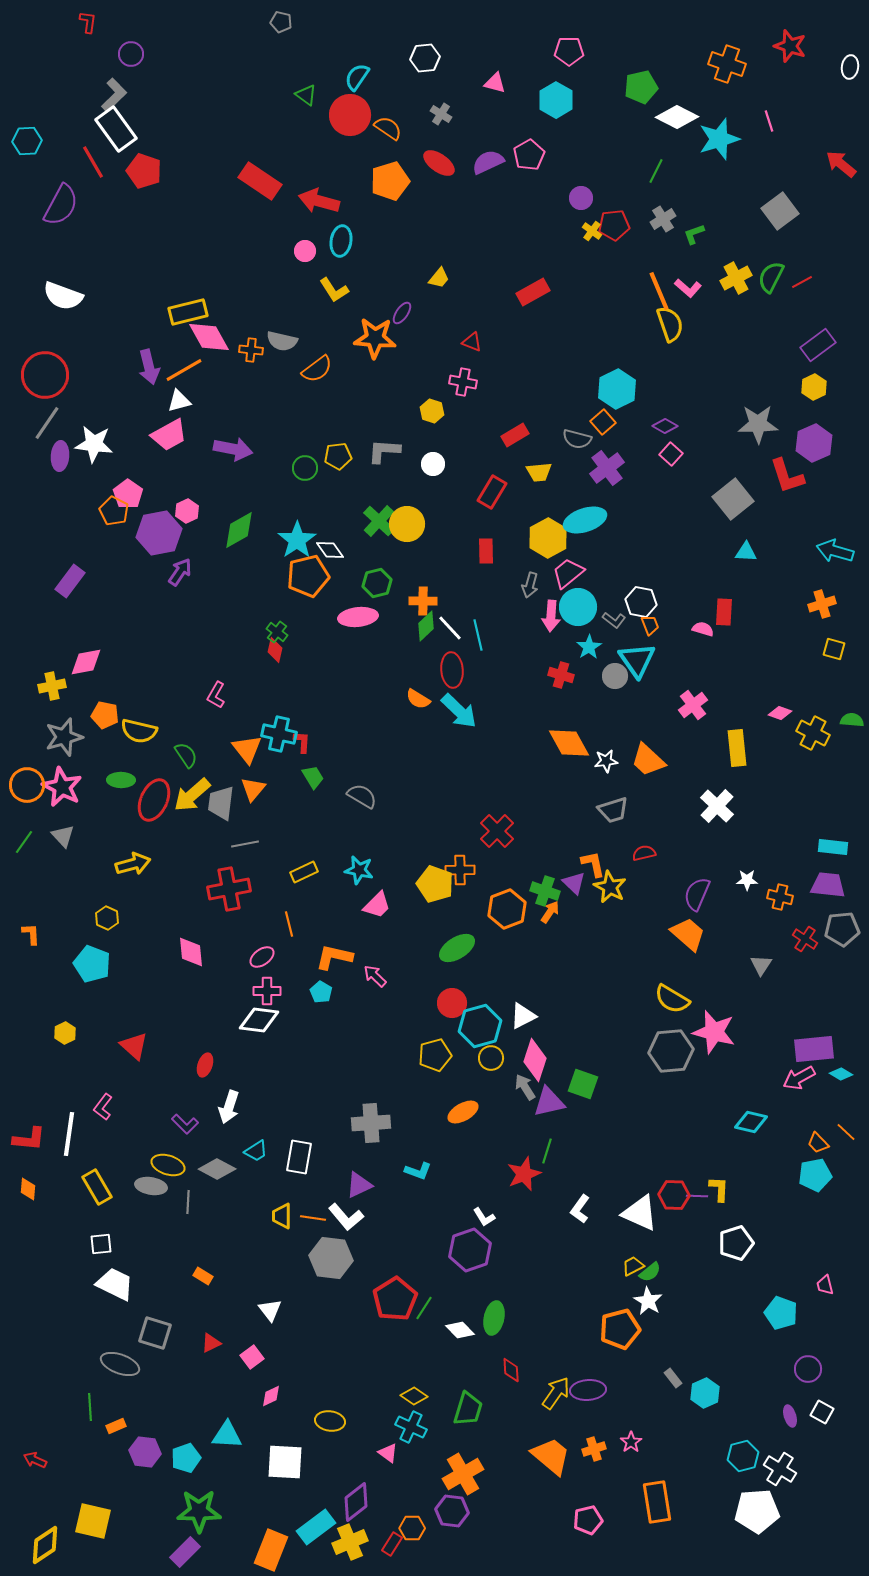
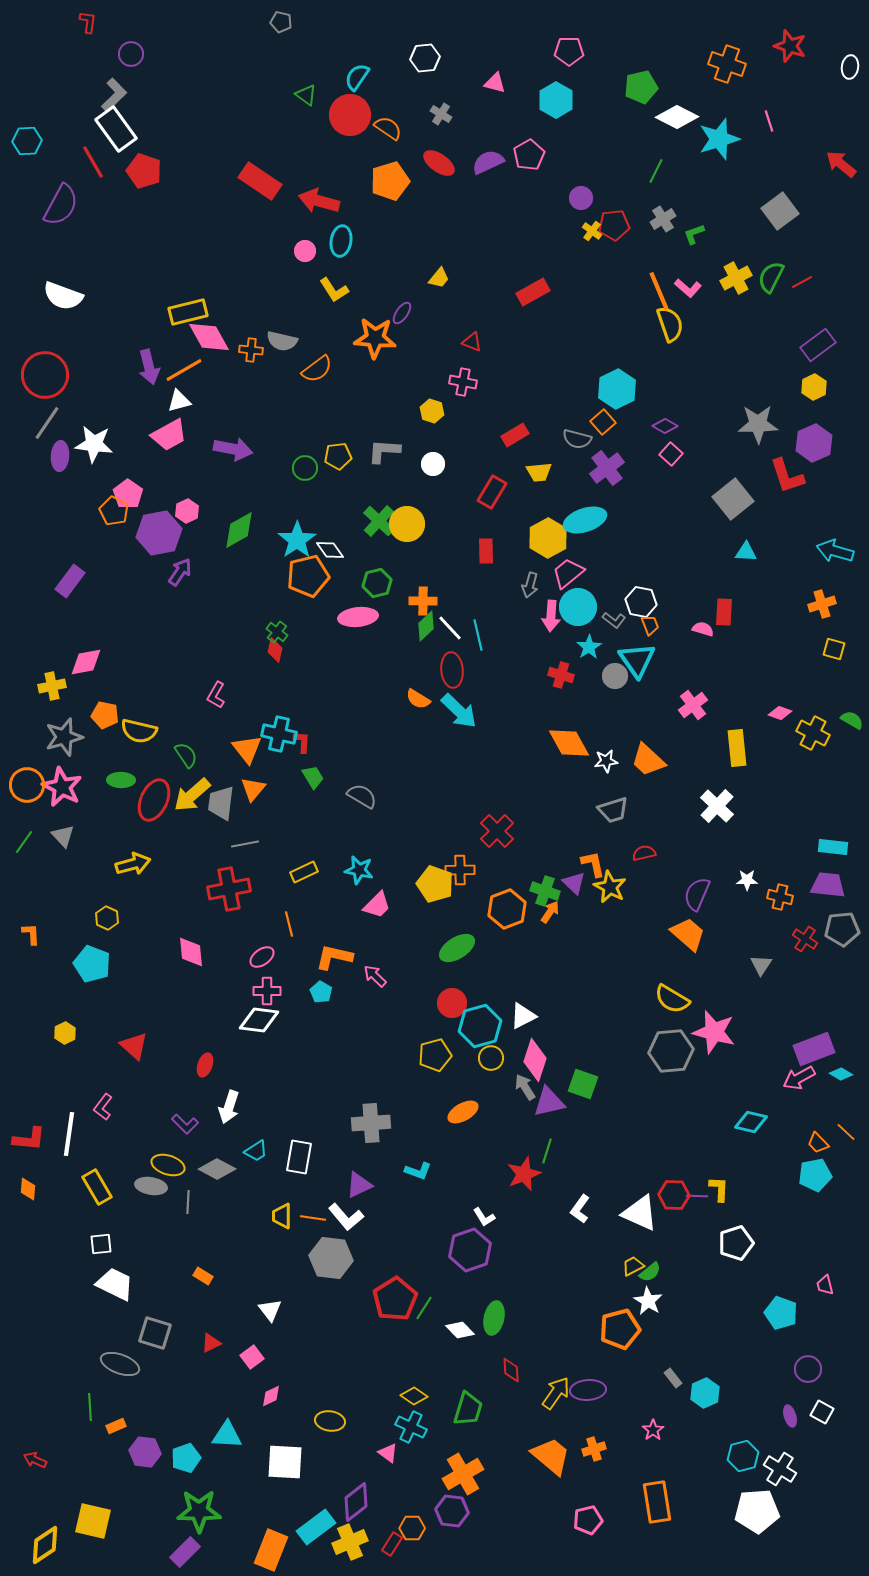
green semicircle at (852, 720): rotated 25 degrees clockwise
purple rectangle at (814, 1049): rotated 15 degrees counterclockwise
pink star at (631, 1442): moved 22 px right, 12 px up
